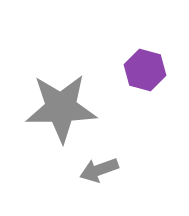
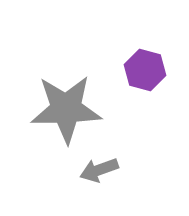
gray star: moved 5 px right, 1 px down
